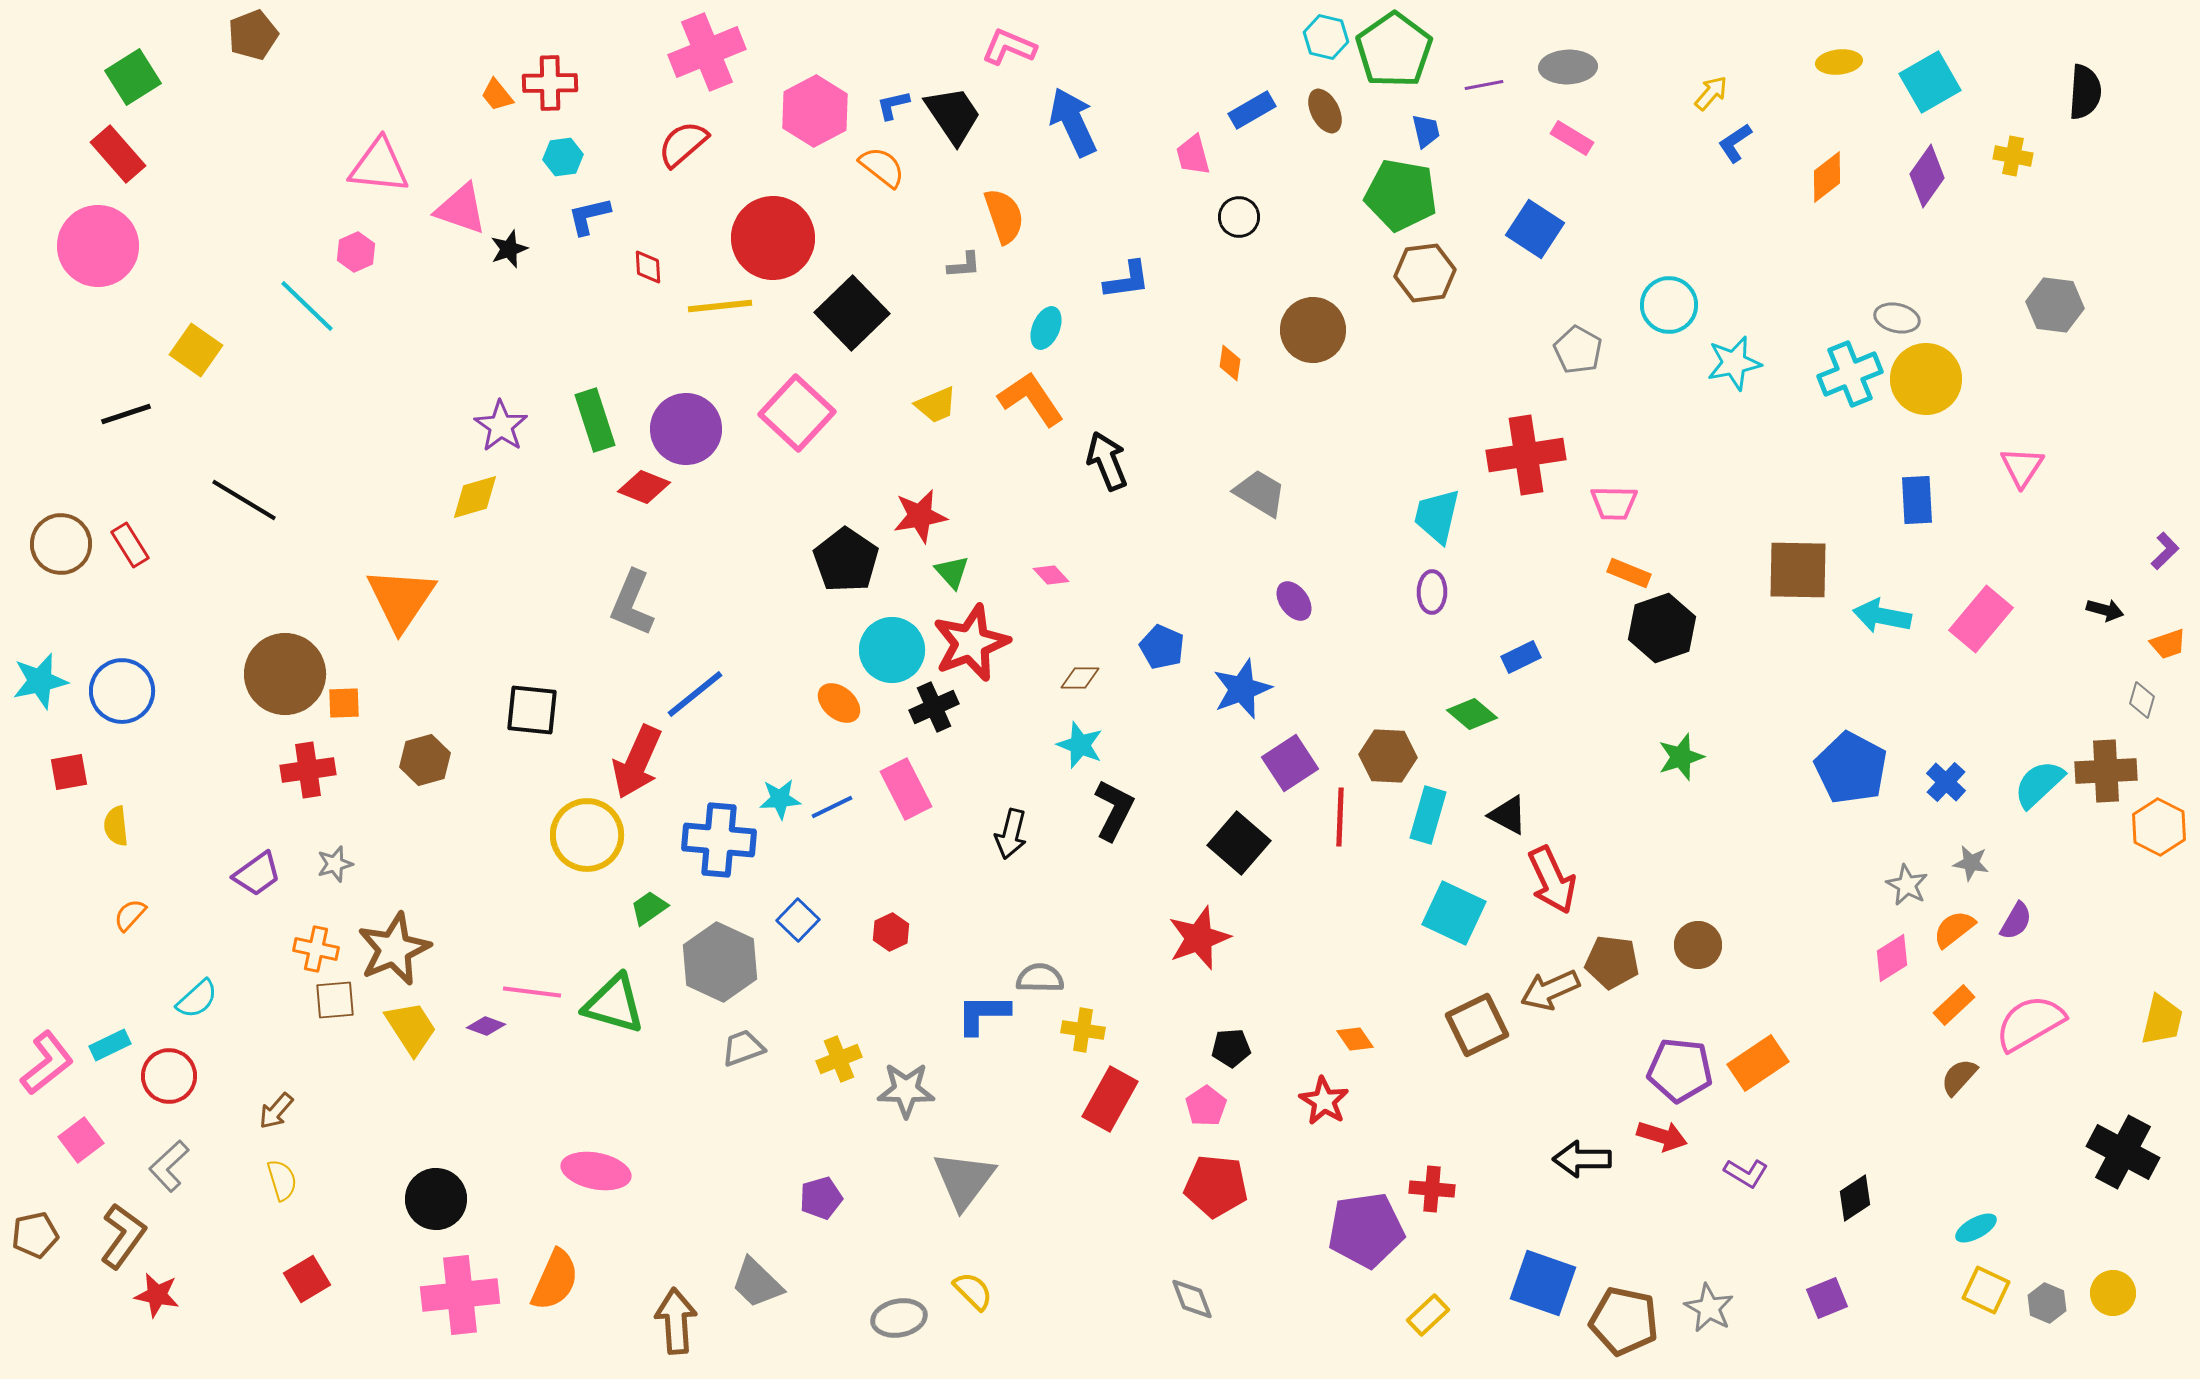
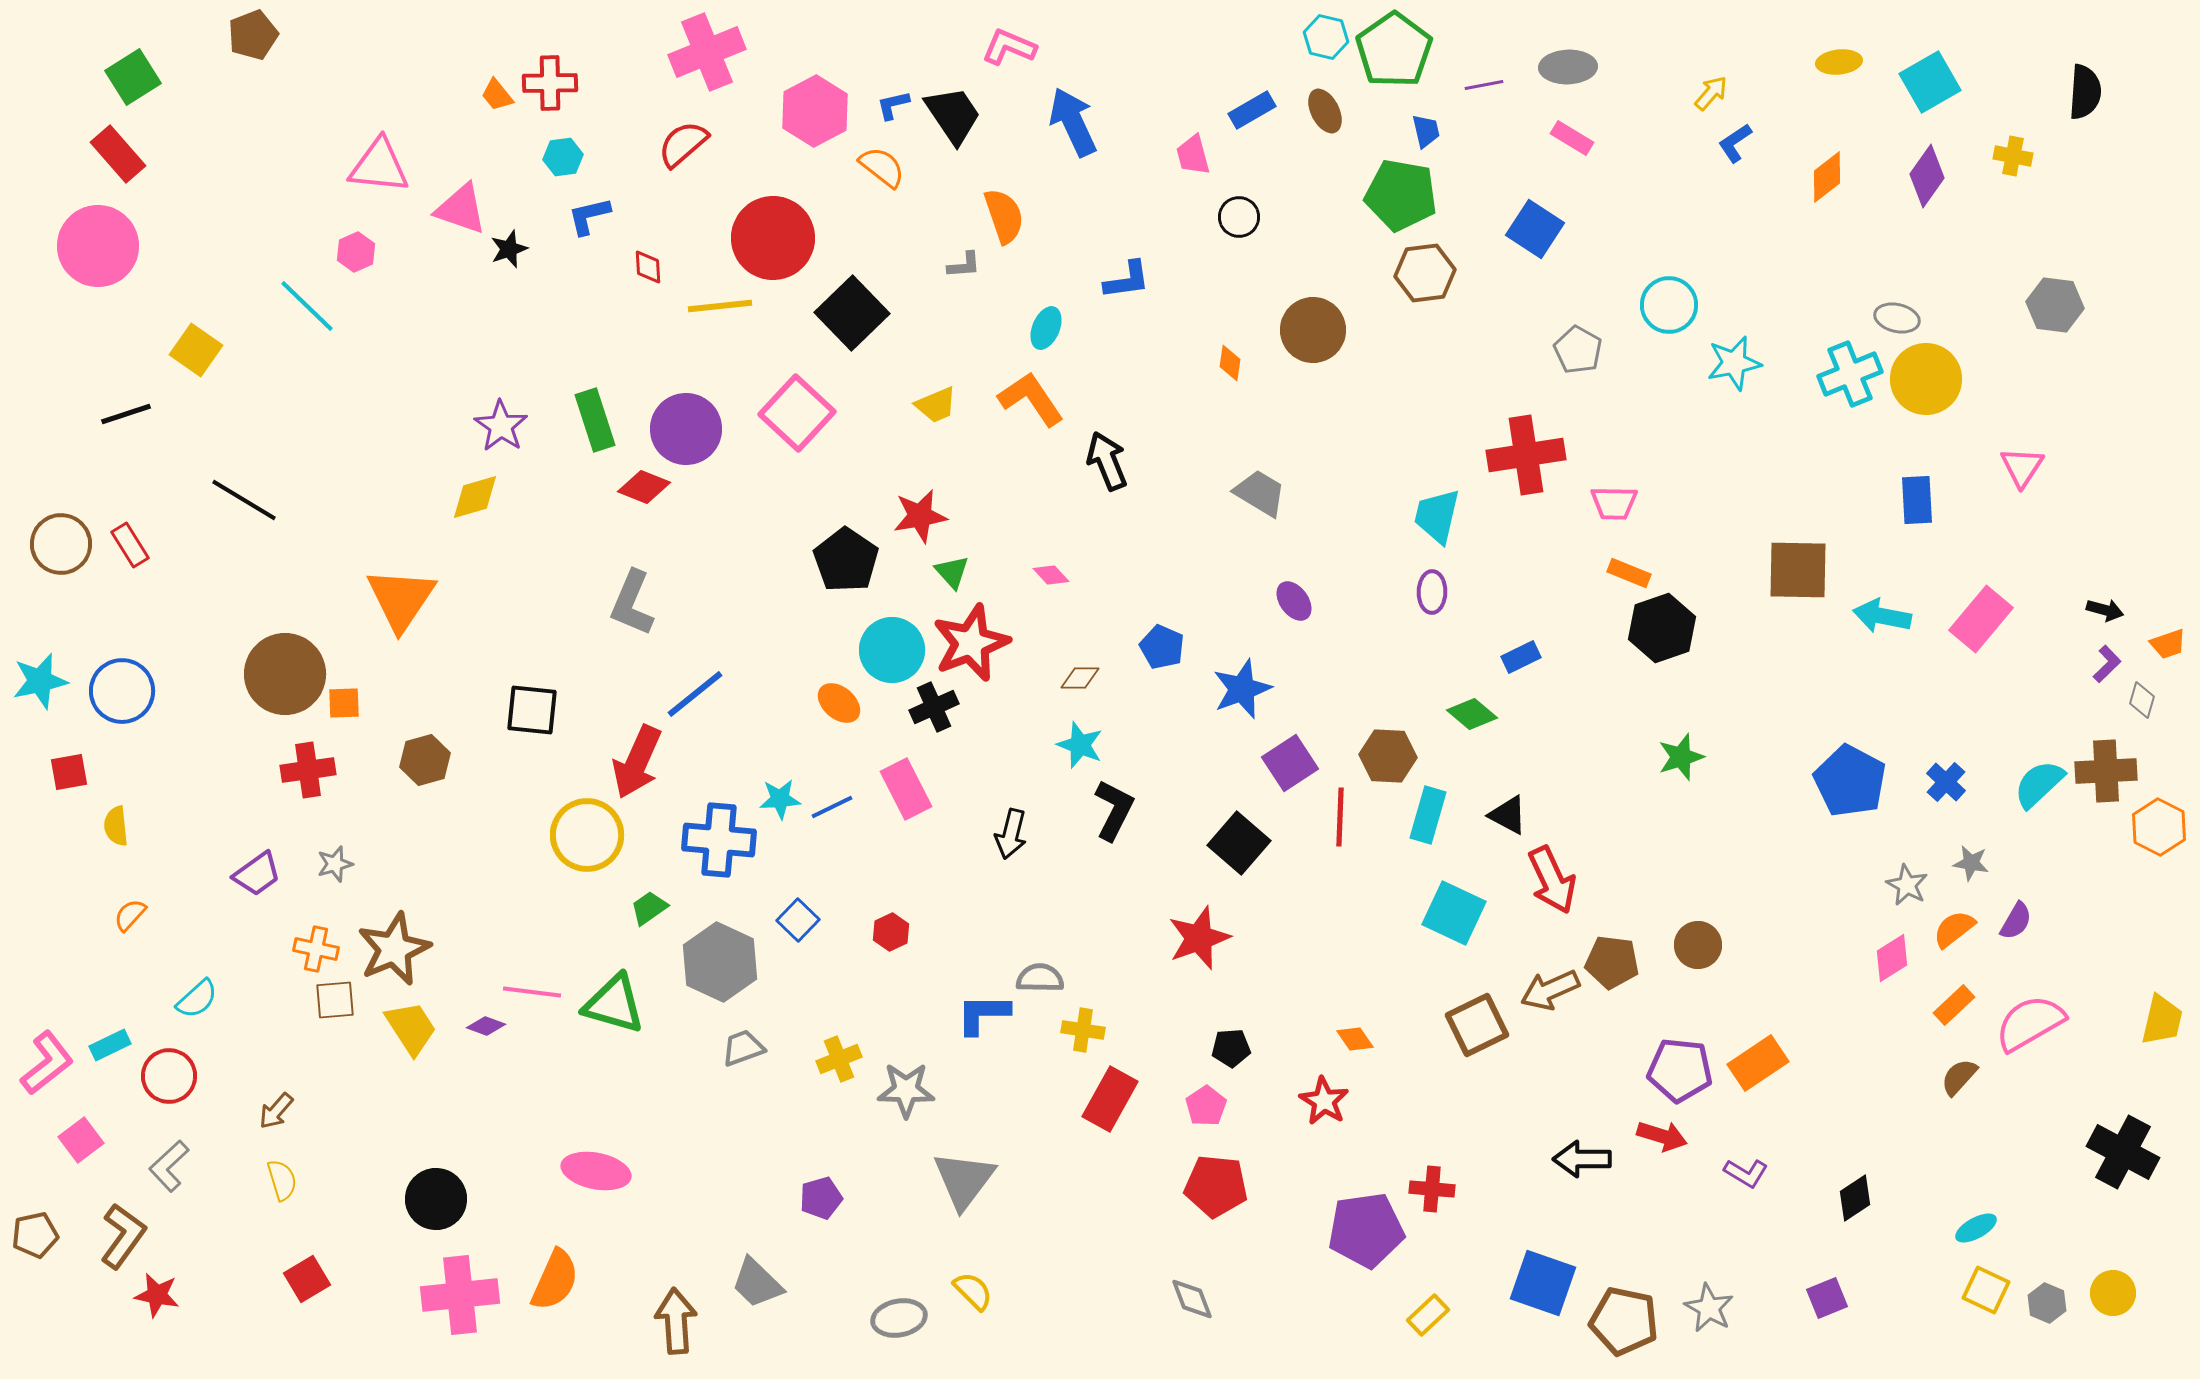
purple L-shape at (2165, 551): moved 58 px left, 113 px down
blue pentagon at (1851, 768): moved 1 px left, 13 px down
